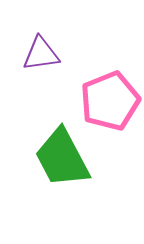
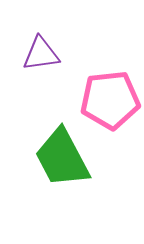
pink pentagon: moved 1 px up; rotated 16 degrees clockwise
